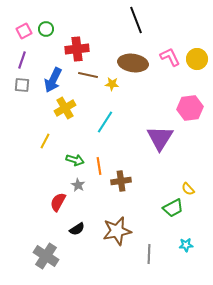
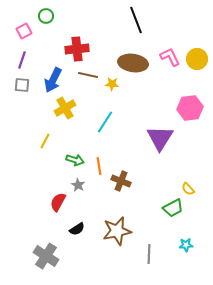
green circle: moved 13 px up
brown cross: rotated 30 degrees clockwise
